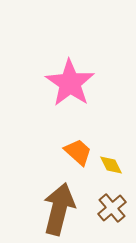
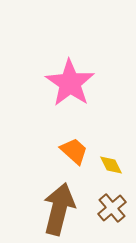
orange trapezoid: moved 4 px left, 1 px up
